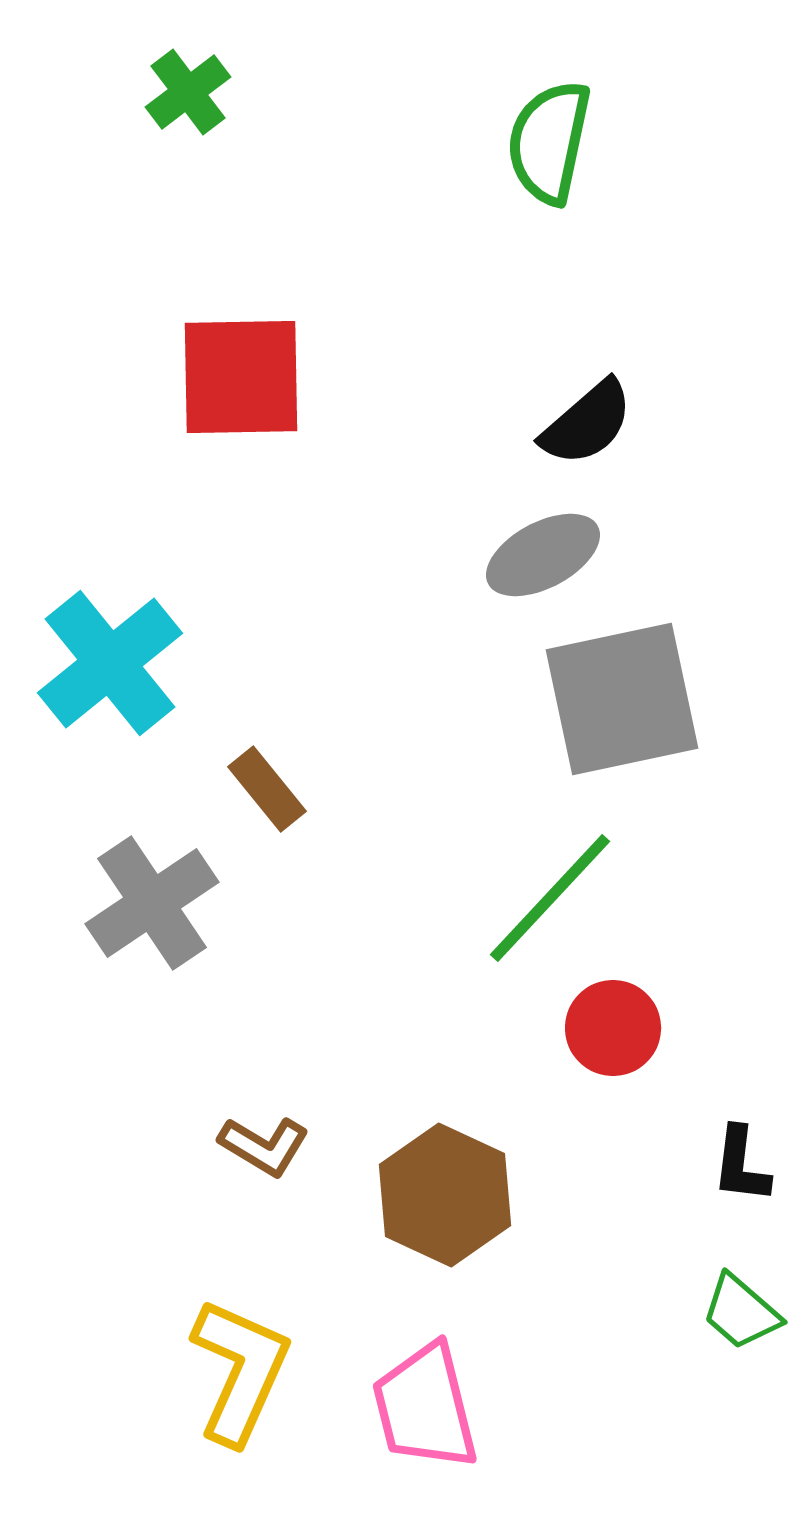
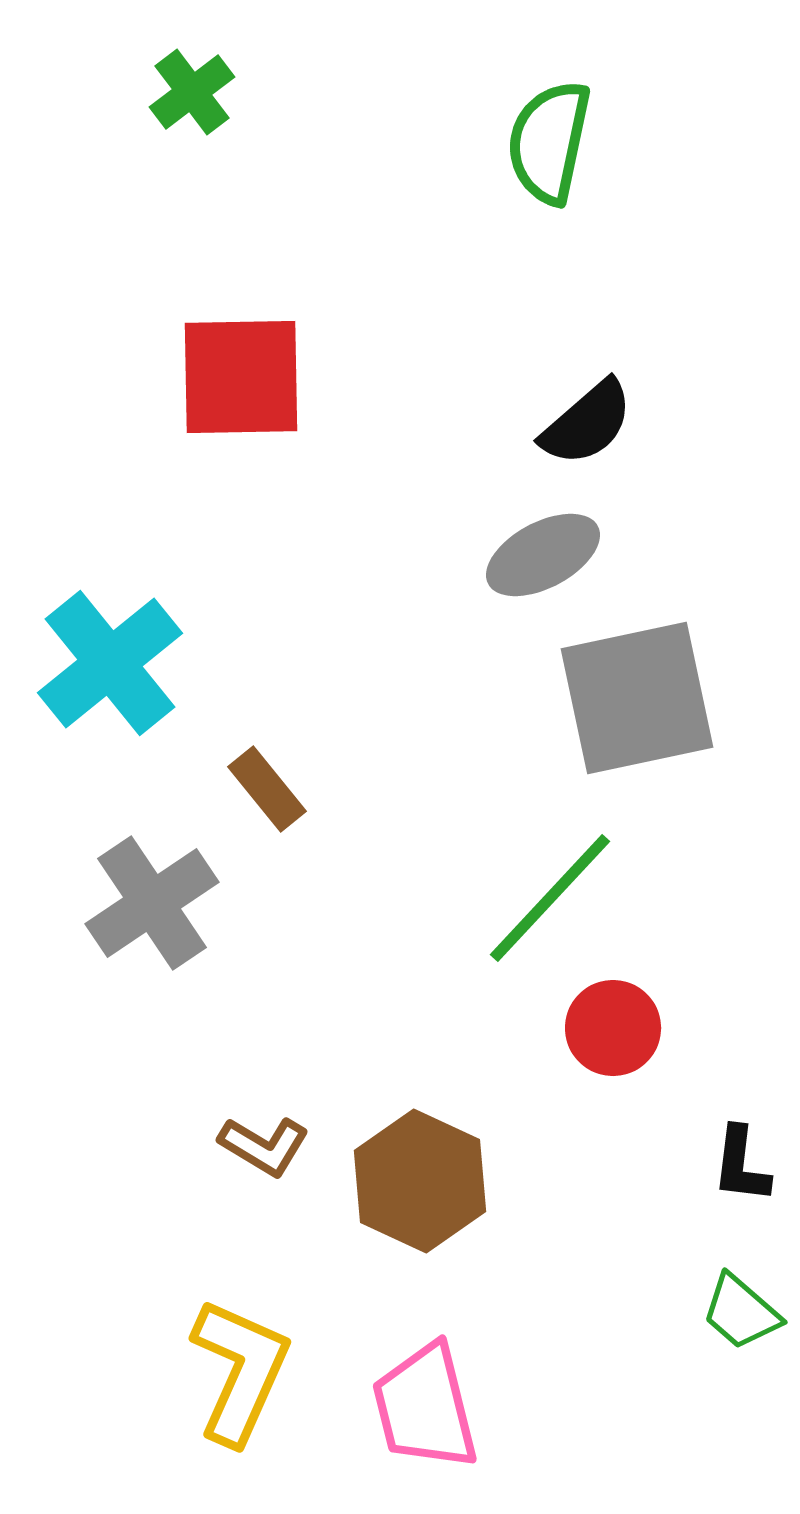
green cross: moved 4 px right
gray square: moved 15 px right, 1 px up
brown hexagon: moved 25 px left, 14 px up
